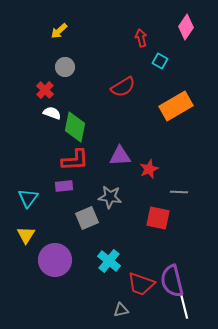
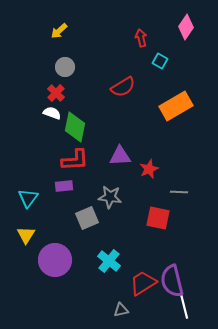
red cross: moved 11 px right, 3 px down
red trapezoid: moved 2 px right, 1 px up; rotated 128 degrees clockwise
